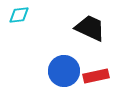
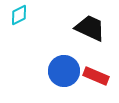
cyan diamond: rotated 20 degrees counterclockwise
red rectangle: rotated 35 degrees clockwise
